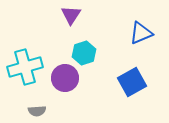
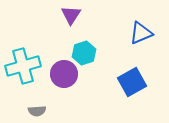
cyan cross: moved 2 px left, 1 px up
purple circle: moved 1 px left, 4 px up
